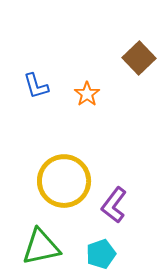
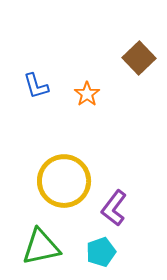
purple L-shape: moved 3 px down
cyan pentagon: moved 2 px up
